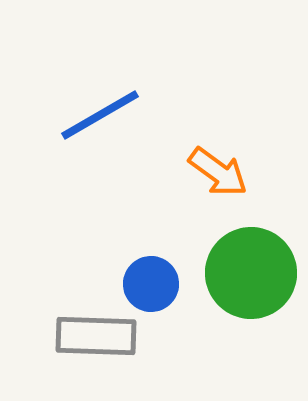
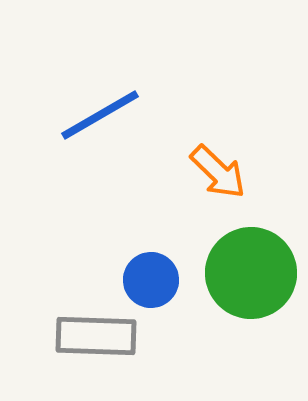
orange arrow: rotated 8 degrees clockwise
blue circle: moved 4 px up
